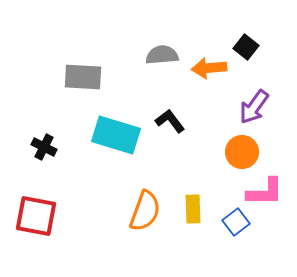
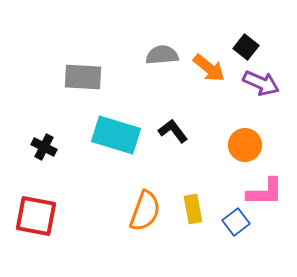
orange arrow: rotated 136 degrees counterclockwise
purple arrow: moved 7 px right, 24 px up; rotated 102 degrees counterclockwise
black L-shape: moved 3 px right, 10 px down
orange circle: moved 3 px right, 7 px up
yellow rectangle: rotated 8 degrees counterclockwise
